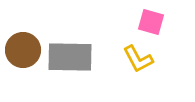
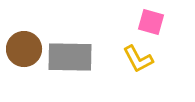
brown circle: moved 1 px right, 1 px up
